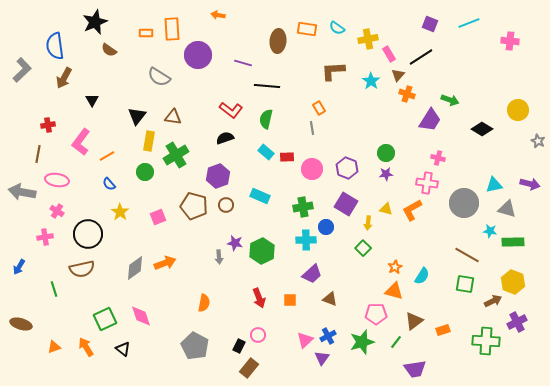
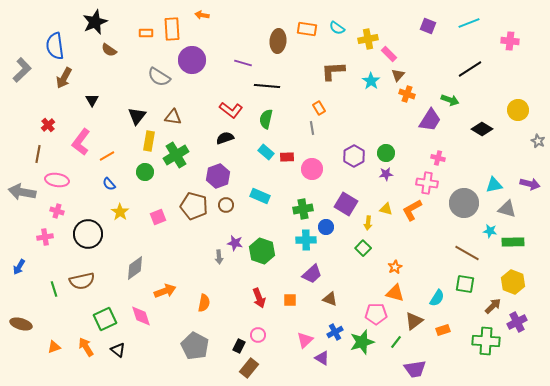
orange arrow at (218, 15): moved 16 px left
purple square at (430, 24): moved 2 px left, 2 px down
pink rectangle at (389, 54): rotated 14 degrees counterclockwise
purple circle at (198, 55): moved 6 px left, 5 px down
black line at (421, 57): moved 49 px right, 12 px down
red cross at (48, 125): rotated 32 degrees counterclockwise
purple hexagon at (347, 168): moved 7 px right, 12 px up; rotated 10 degrees clockwise
green cross at (303, 207): moved 2 px down
pink cross at (57, 211): rotated 16 degrees counterclockwise
green hexagon at (262, 251): rotated 15 degrees counterclockwise
brown line at (467, 255): moved 2 px up
orange arrow at (165, 263): moved 28 px down
brown semicircle at (82, 269): moved 12 px down
cyan semicircle at (422, 276): moved 15 px right, 22 px down
orange triangle at (394, 291): moved 1 px right, 2 px down
brown arrow at (493, 301): moved 5 px down; rotated 18 degrees counterclockwise
blue cross at (328, 336): moved 7 px right, 4 px up
black triangle at (123, 349): moved 5 px left, 1 px down
purple triangle at (322, 358): rotated 35 degrees counterclockwise
